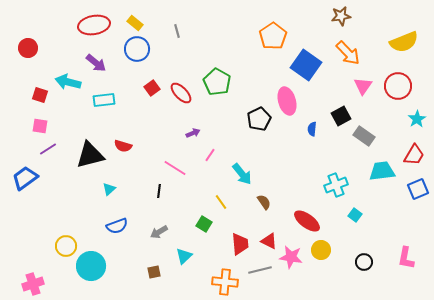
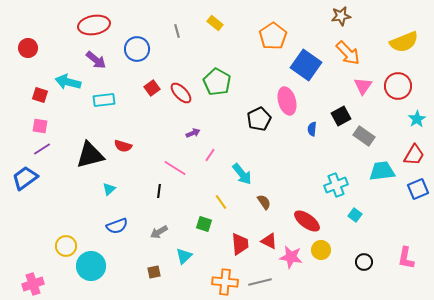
yellow rectangle at (135, 23): moved 80 px right
purple arrow at (96, 63): moved 3 px up
purple line at (48, 149): moved 6 px left
green square at (204, 224): rotated 14 degrees counterclockwise
gray line at (260, 270): moved 12 px down
